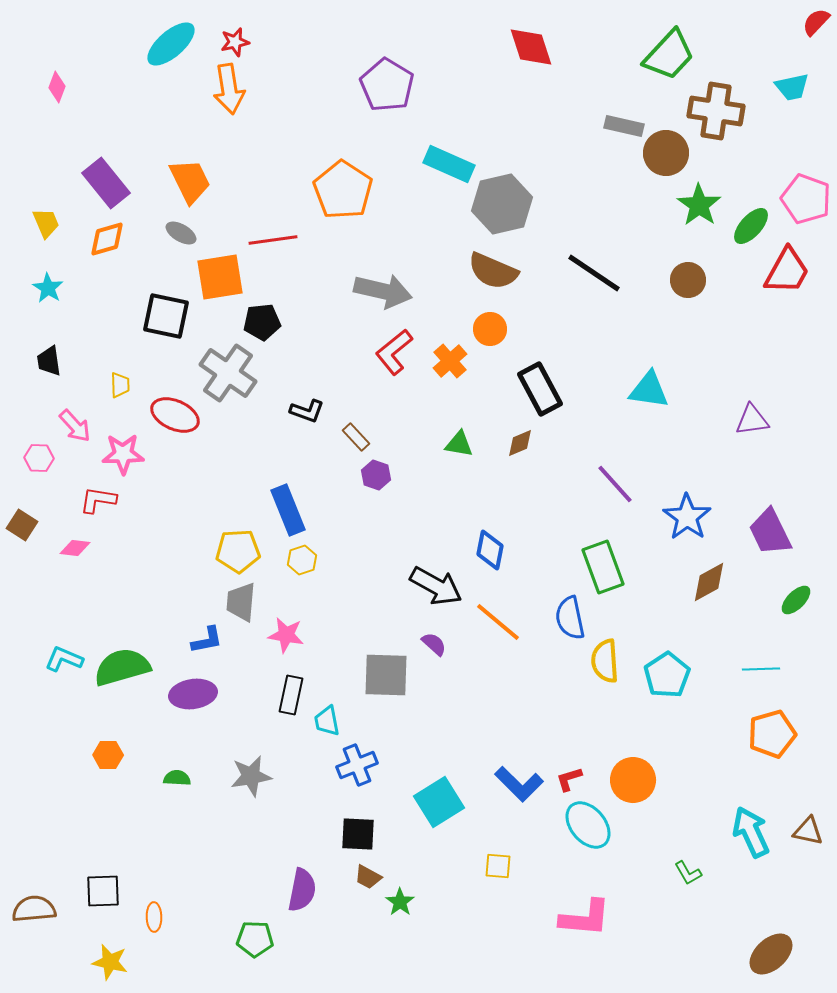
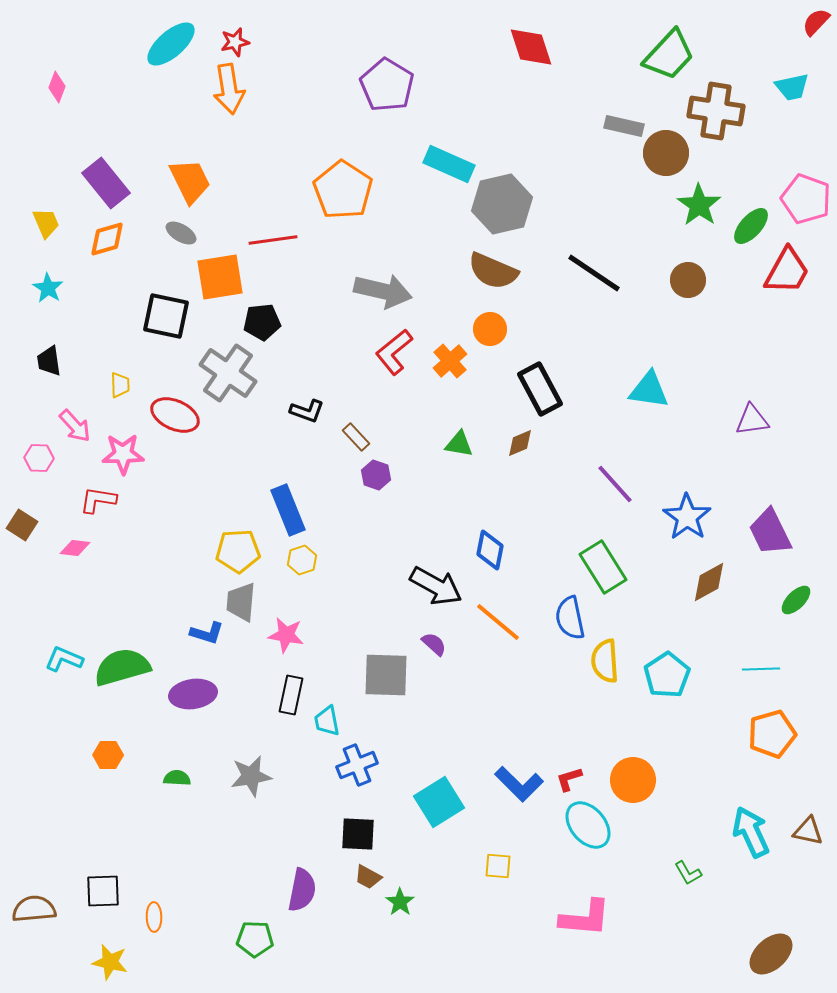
green rectangle at (603, 567): rotated 12 degrees counterclockwise
blue L-shape at (207, 640): moved 7 px up; rotated 28 degrees clockwise
